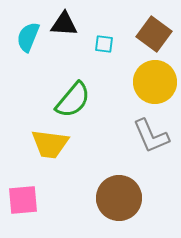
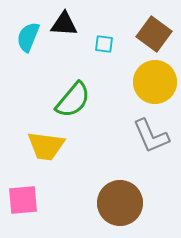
yellow trapezoid: moved 4 px left, 2 px down
brown circle: moved 1 px right, 5 px down
